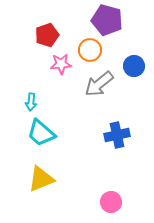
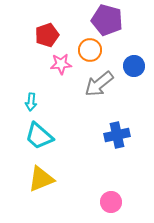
cyan trapezoid: moved 2 px left, 3 px down
